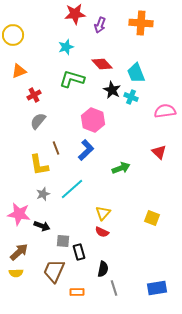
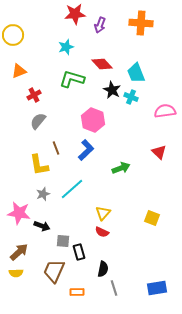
pink star: moved 1 px up
